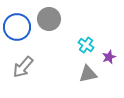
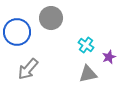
gray circle: moved 2 px right, 1 px up
blue circle: moved 5 px down
gray arrow: moved 5 px right, 2 px down
